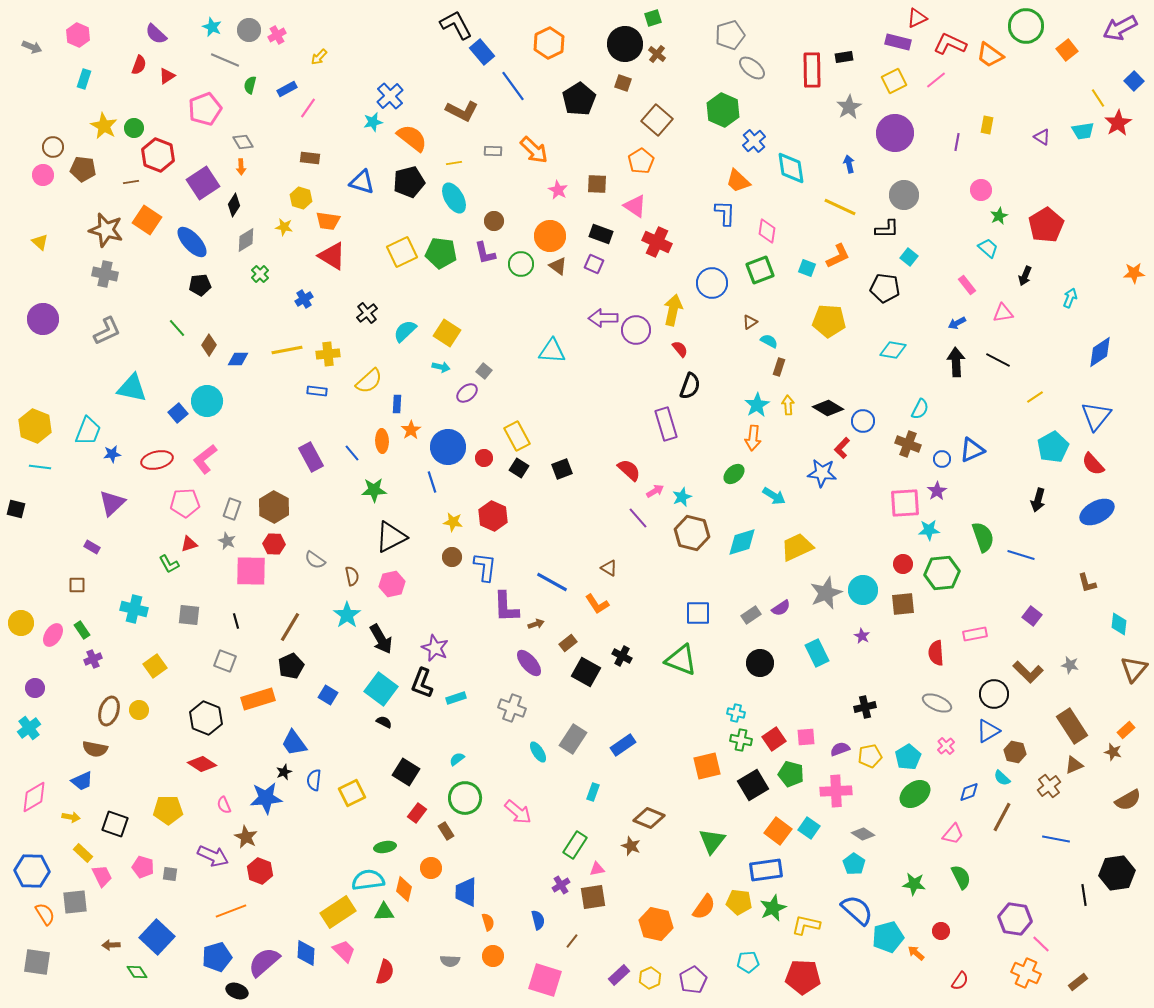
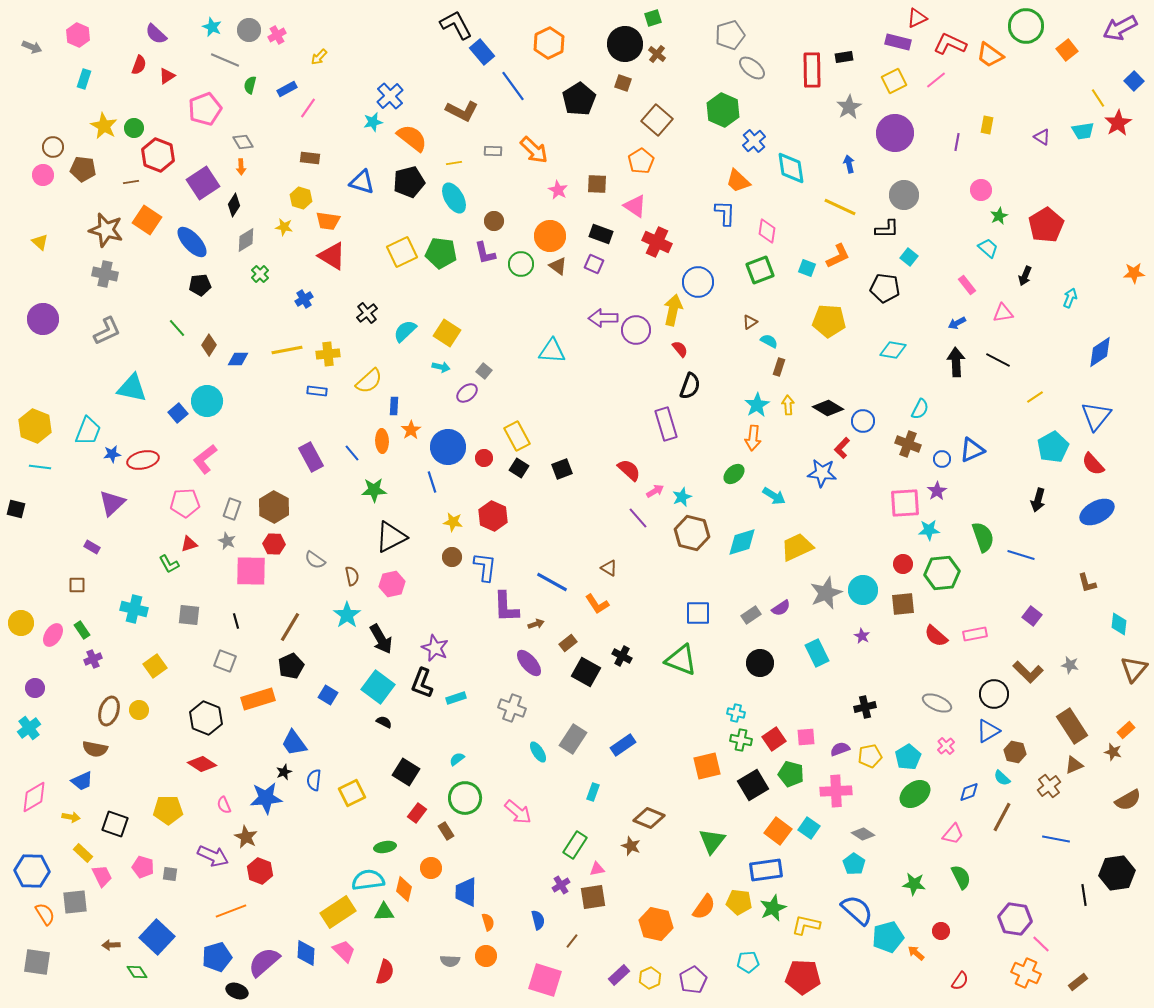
blue circle at (712, 283): moved 14 px left, 1 px up
blue rectangle at (397, 404): moved 3 px left, 2 px down
red ellipse at (157, 460): moved 14 px left
red semicircle at (936, 653): moved 17 px up; rotated 45 degrees counterclockwise
cyan square at (381, 689): moved 3 px left, 2 px up
orange circle at (493, 956): moved 7 px left
